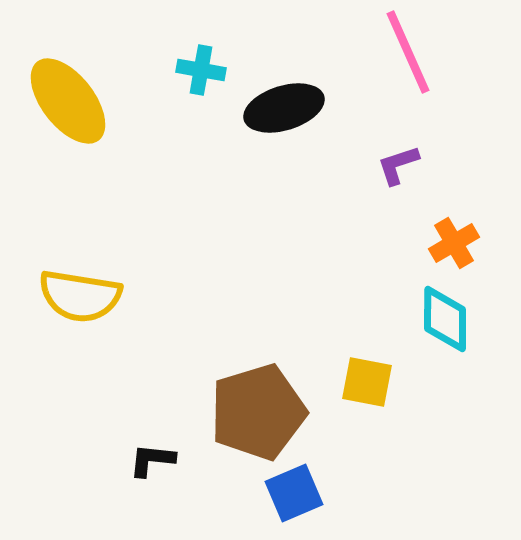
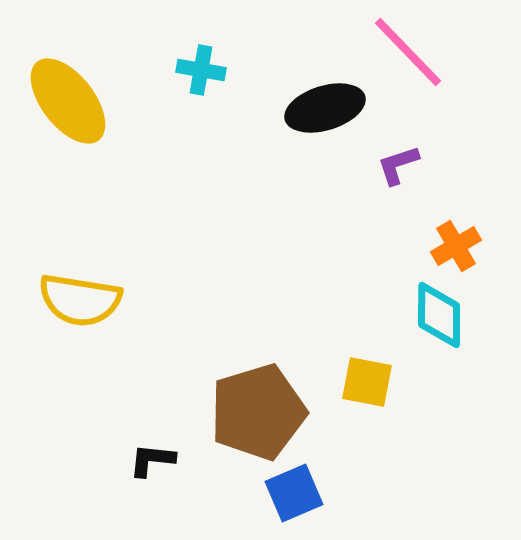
pink line: rotated 20 degrees counterclockwise
black ellipse: moved 41 px right
orange cross: moved 2 px right, 3 px down
yellow semicircle: moved 4 px down
cyan diamond: moved 6 px left, 4 px up
